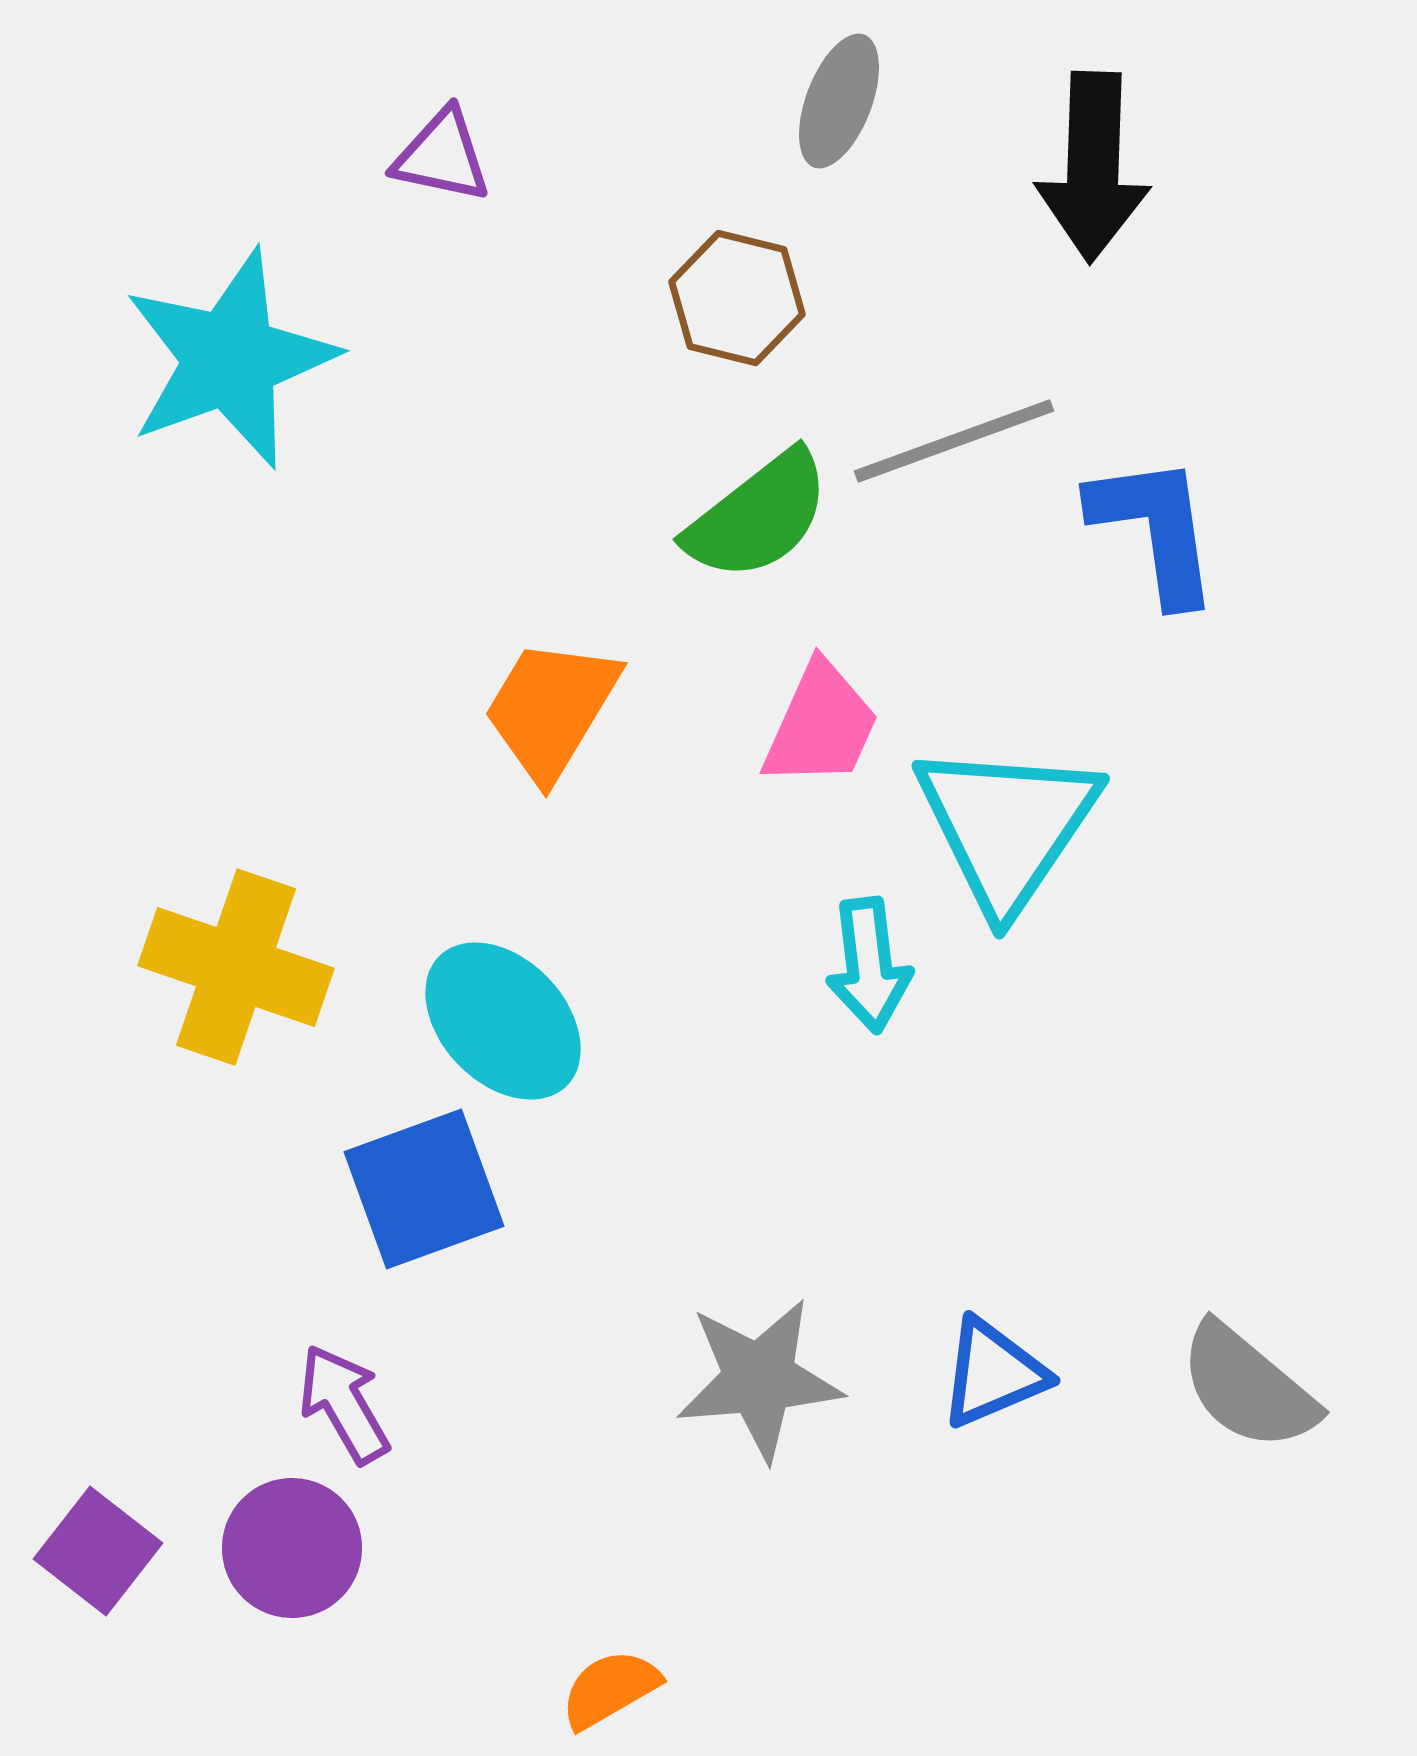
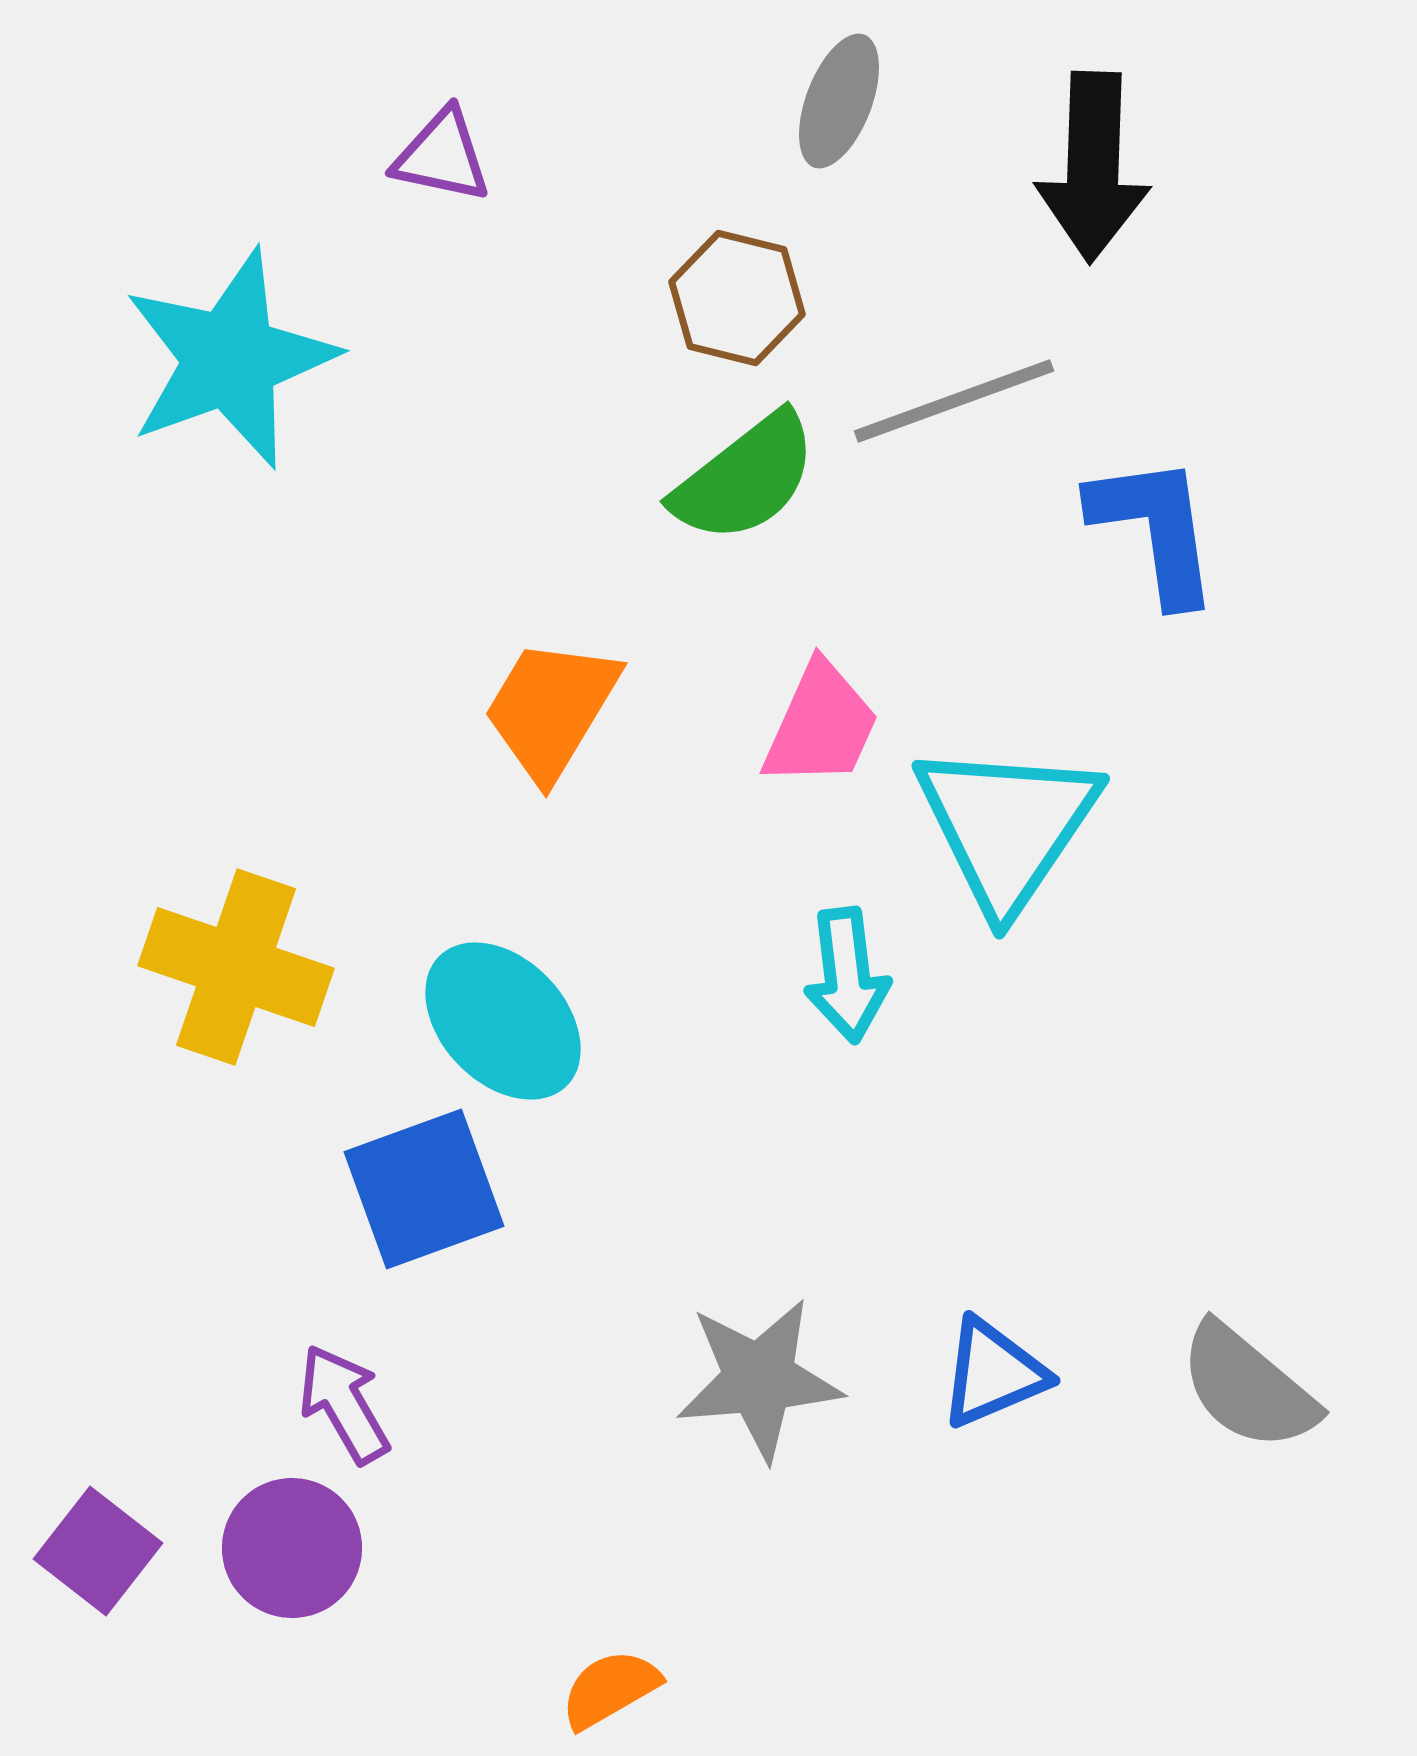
gray line: moved 40 px up
green semicircle: moved 13 px left, 38 px up
cyan arrow: moved 22 px left, 10 px down
